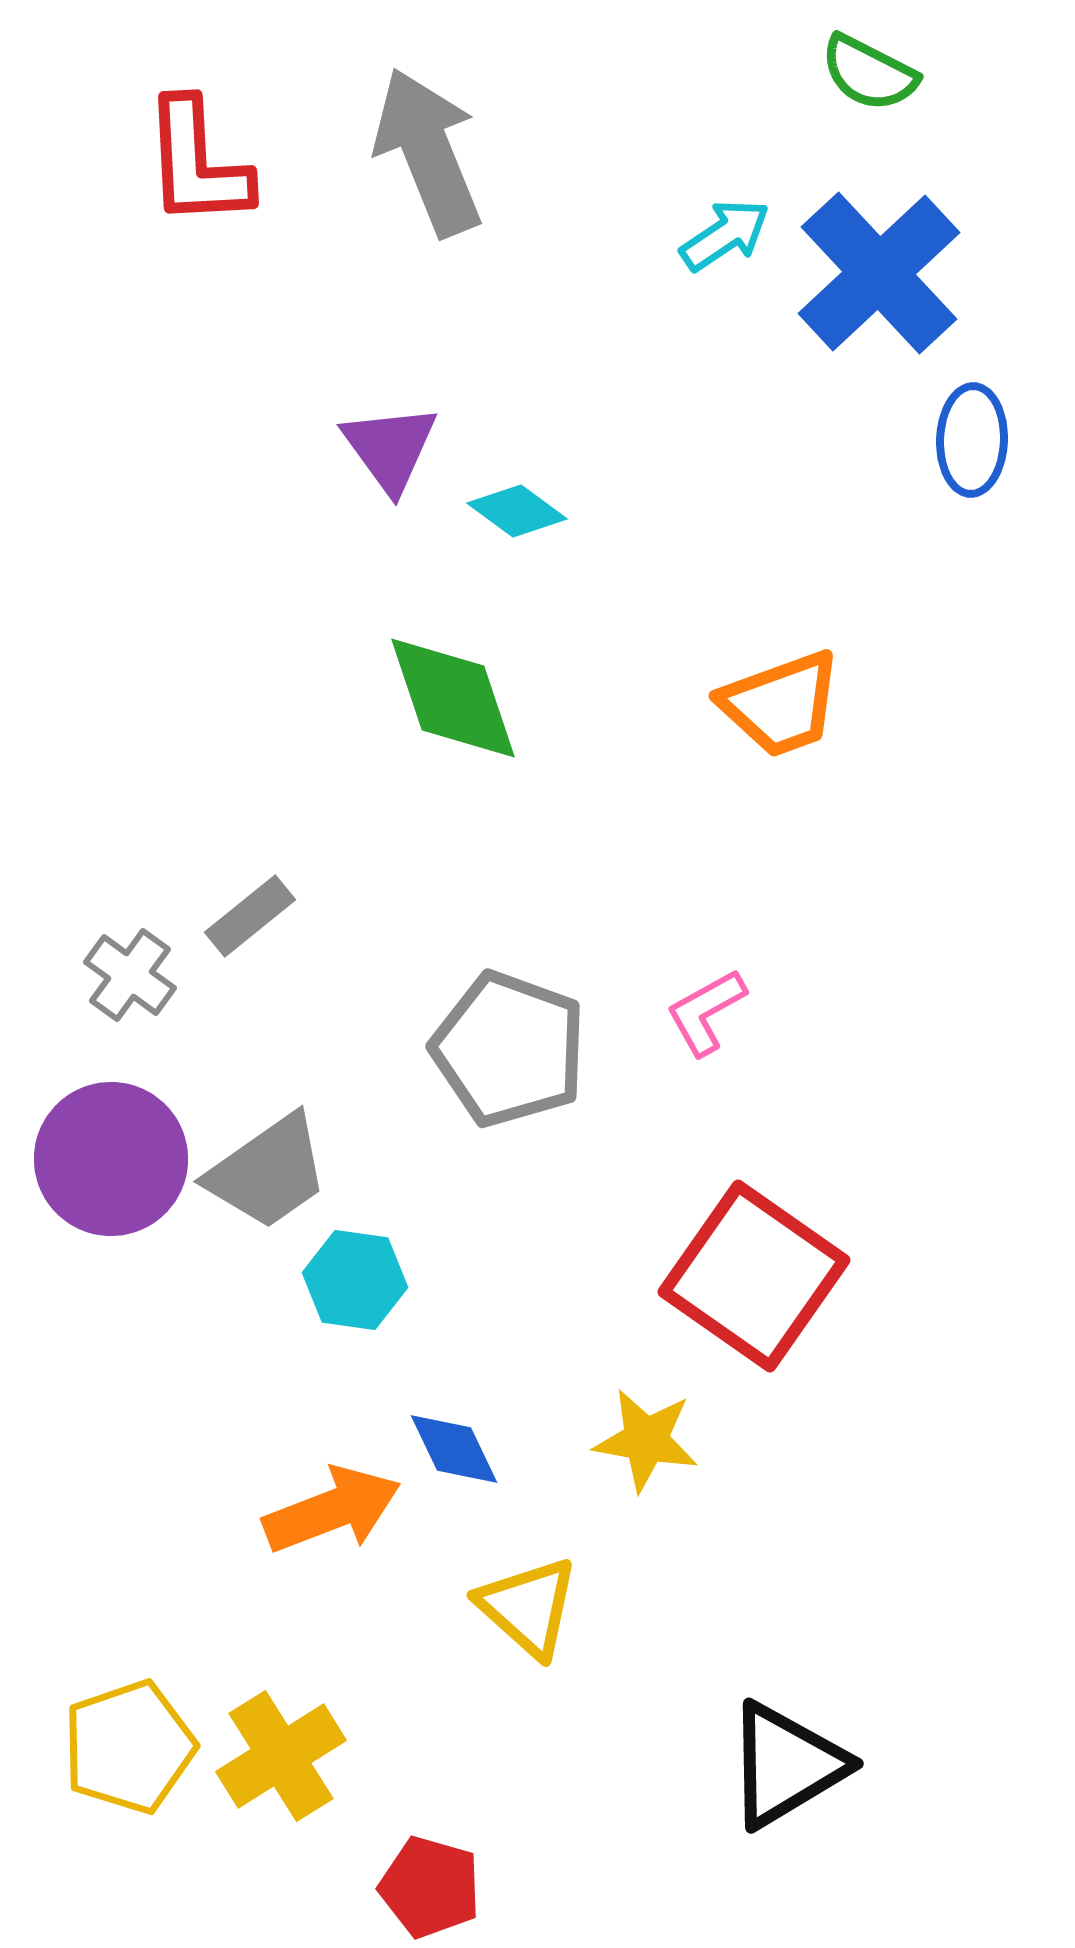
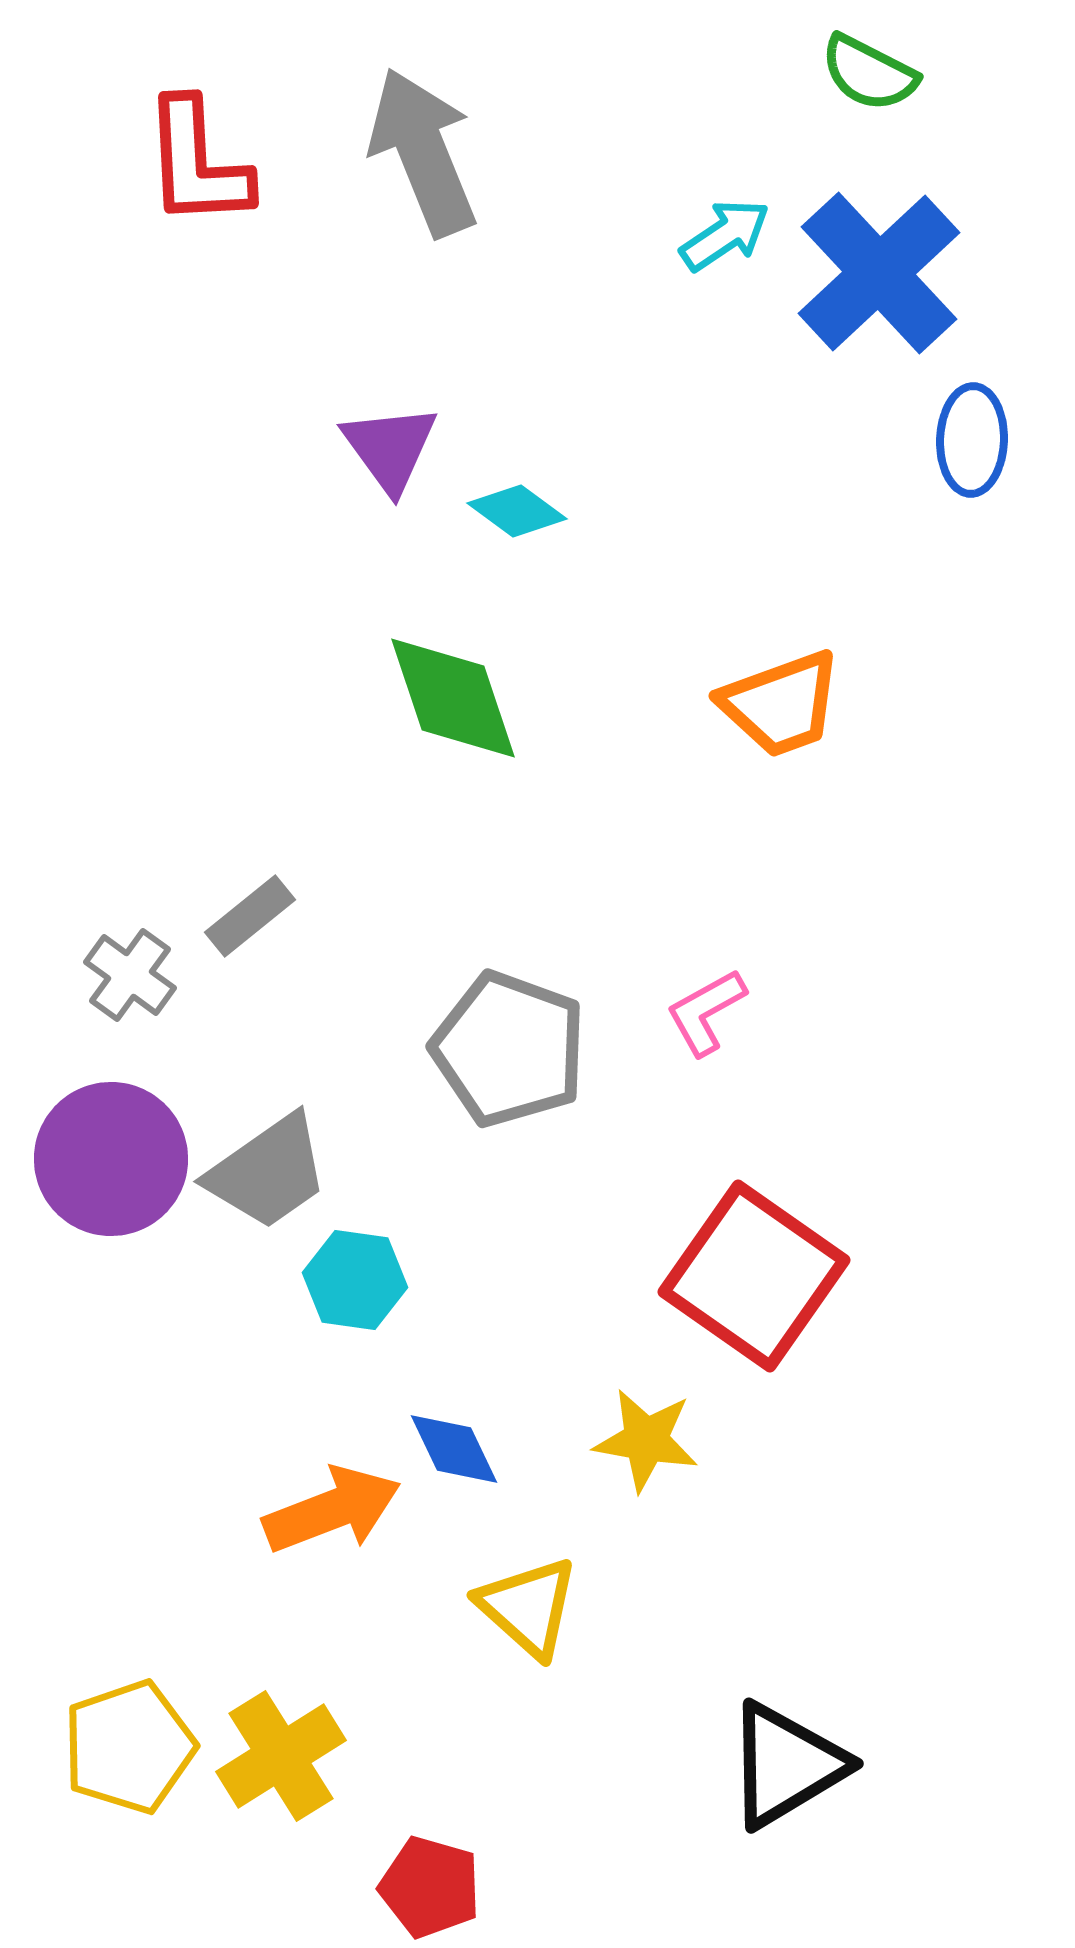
gray arrow: moved 5 px left
